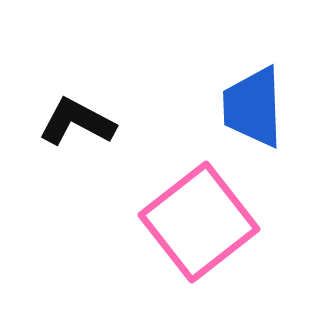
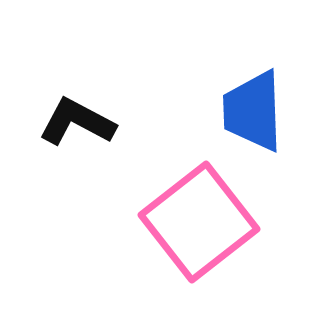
blue trapezoid: moved 4 px down
